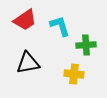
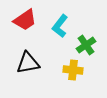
cyan L-shape: rotated 125 degrees counterclockwise
green cross: rotated 30 degrees counterclockwise
yellow cross: moved 1 px left, 4 px up
